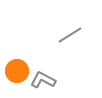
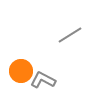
orange circle: moved 4 px right
